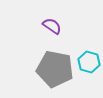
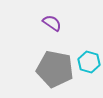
purple semicircle: moved 3 px up
